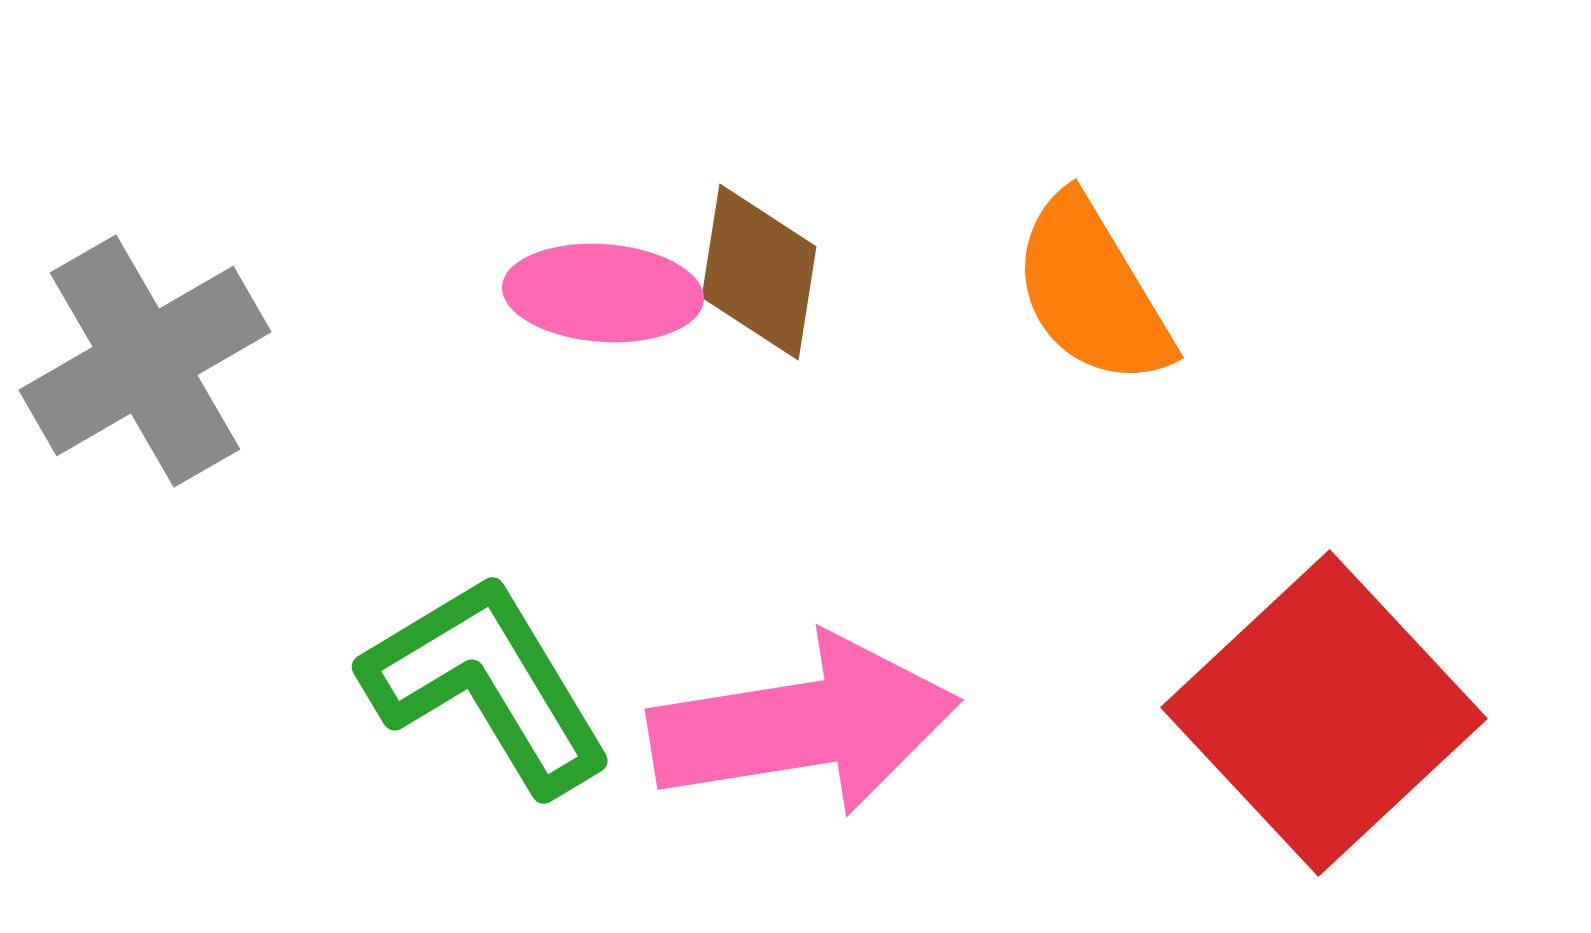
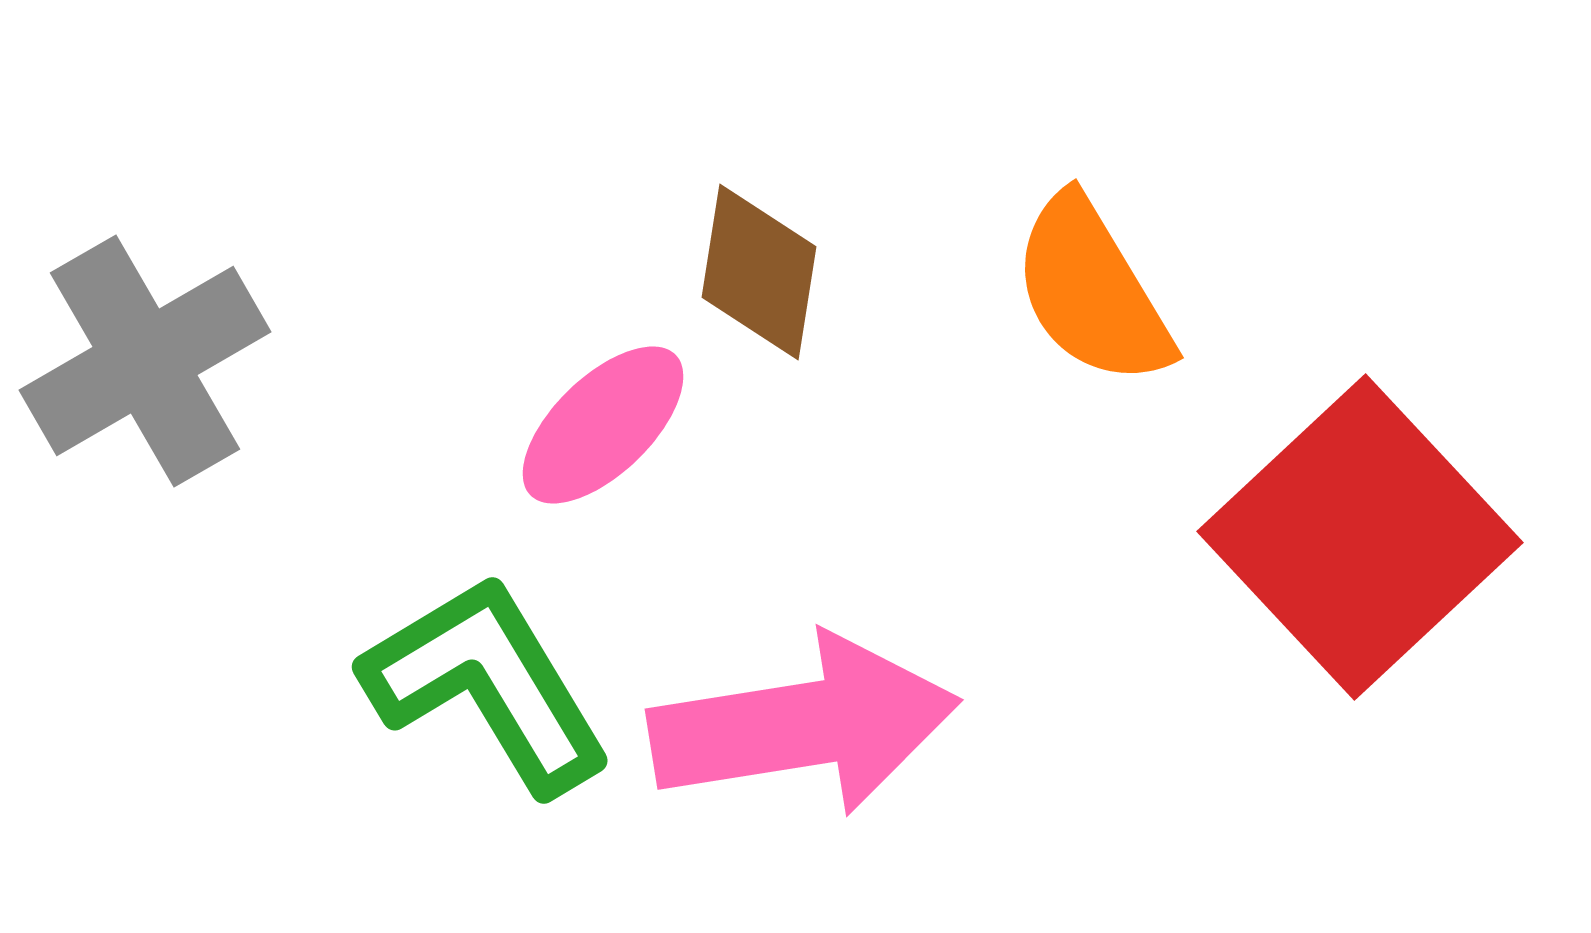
pink ellipse: moved 132 px down; rotated 48 degrees counterclockwise
red square: moved 36 px right, 176 px up
